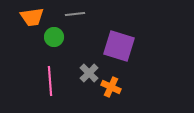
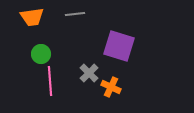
green circle: moved 13 px left, 17 px down
